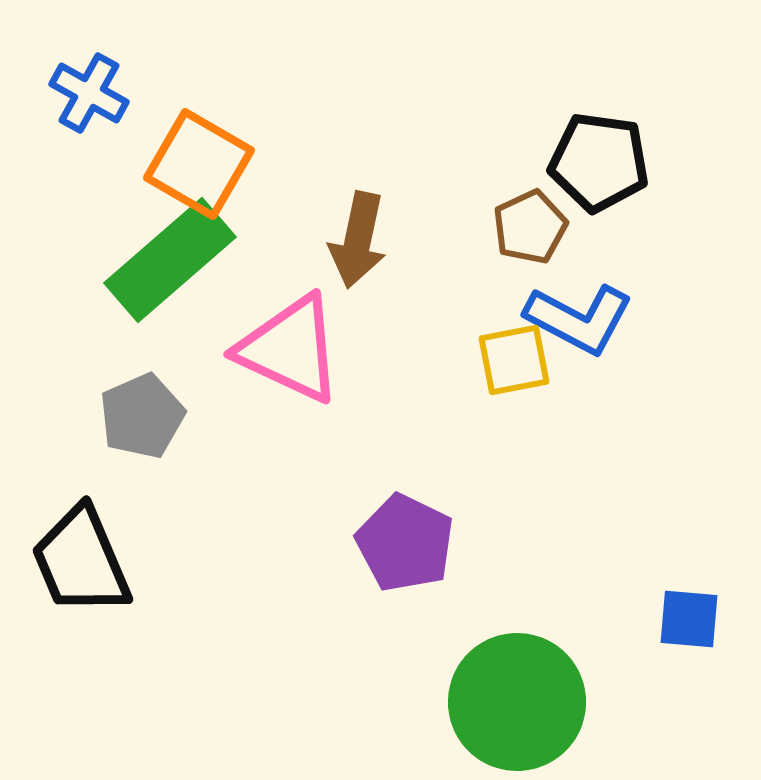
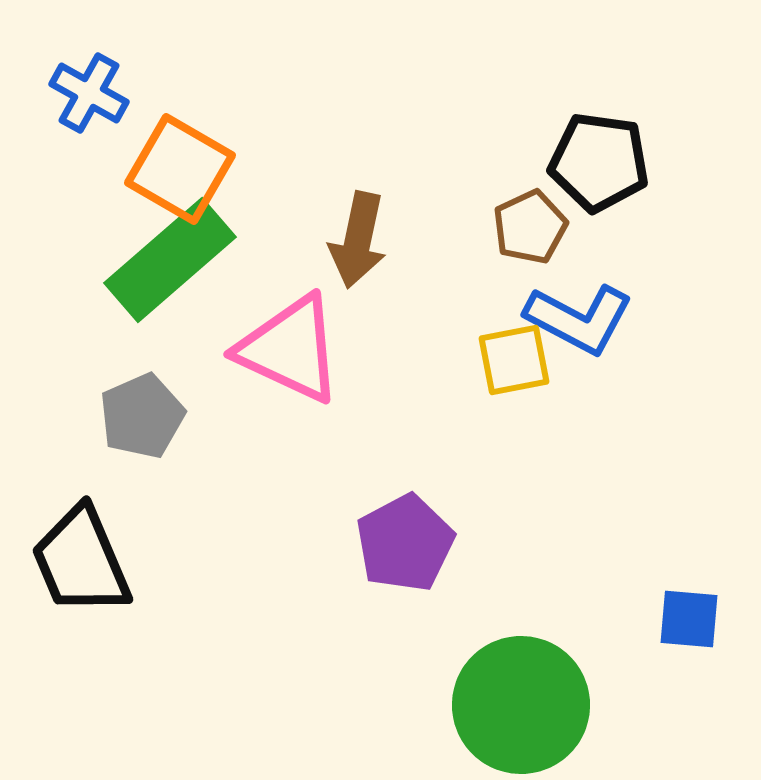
orange square: moved 19 px left, 5 px down
purple pentagon: rotated 18 degrees clockwise
green circle: moved 4 px right, 3 px down
